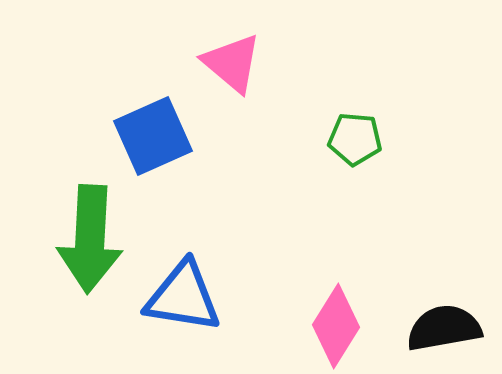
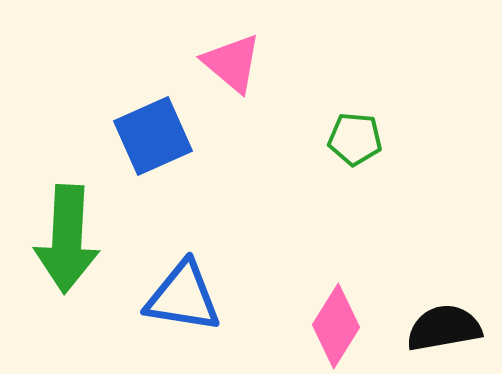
green arrow: moved 23 px left
